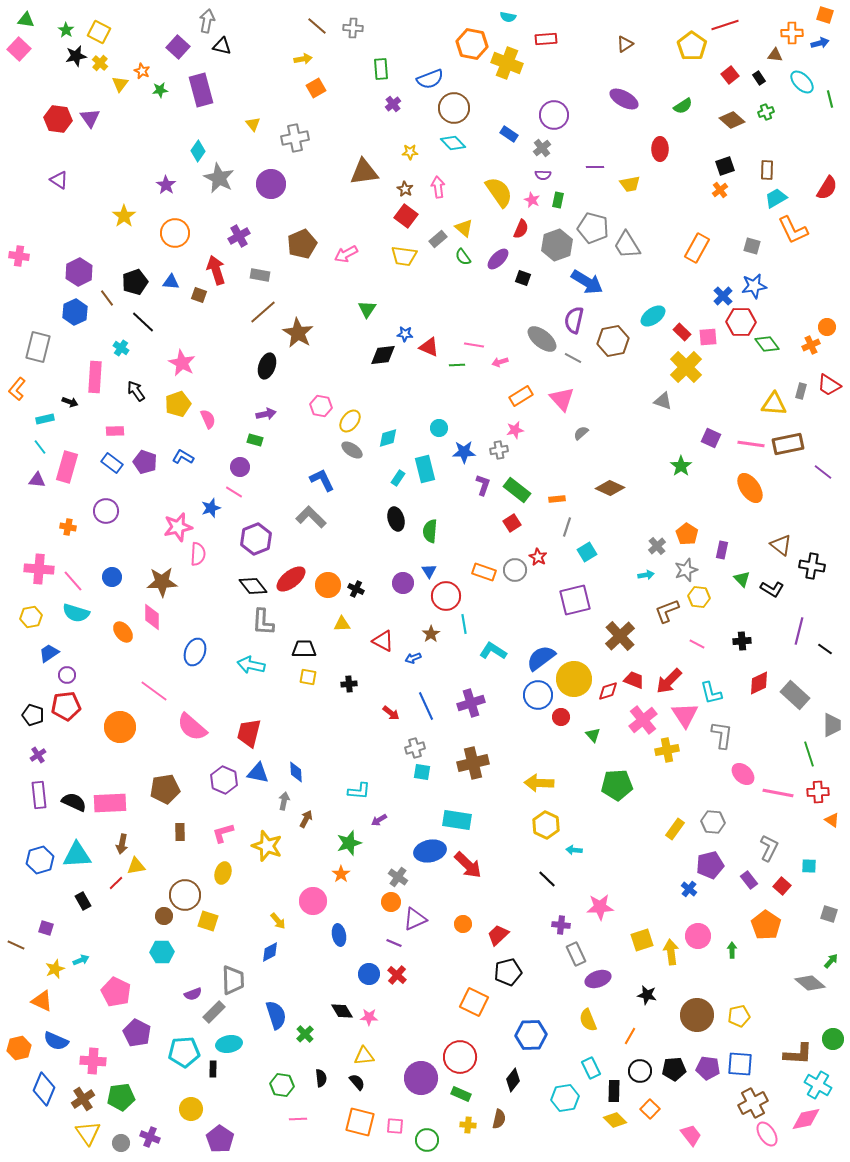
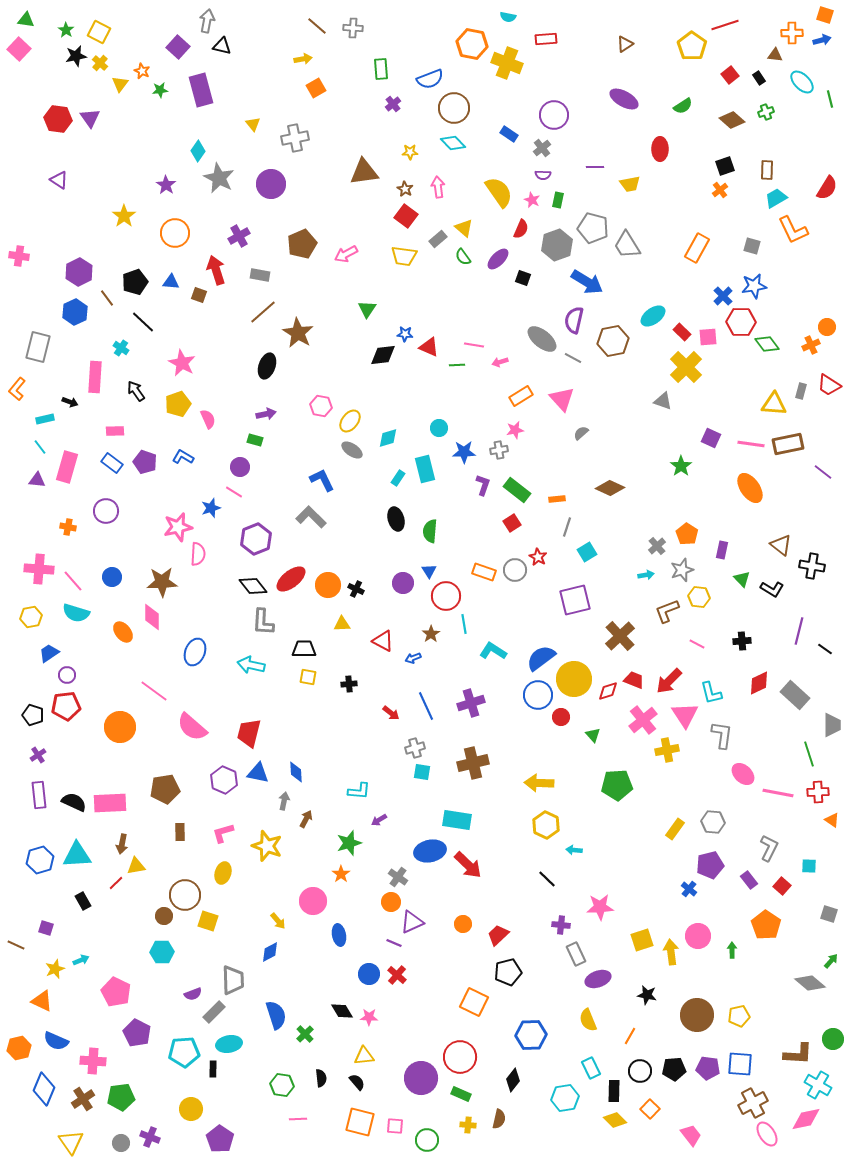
blue arrow at (820, 43): moved 2 px right, 3 px up
gray star at (686, 570): moved 4 px left
purple triangle at (415, 919): moved 3 px left, 3 px down
yellow triangle at (88, 1133): moved 17 px left, 9 px down
